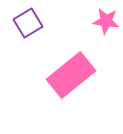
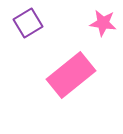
pink star: moved 3 px left, 2 px down
